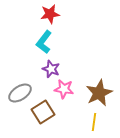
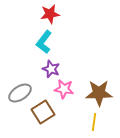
brown star: rotated 24 degrees clockwise
